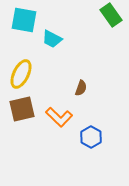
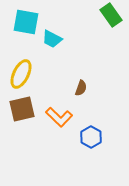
cyan square: moved 2 px right, 2 px down
